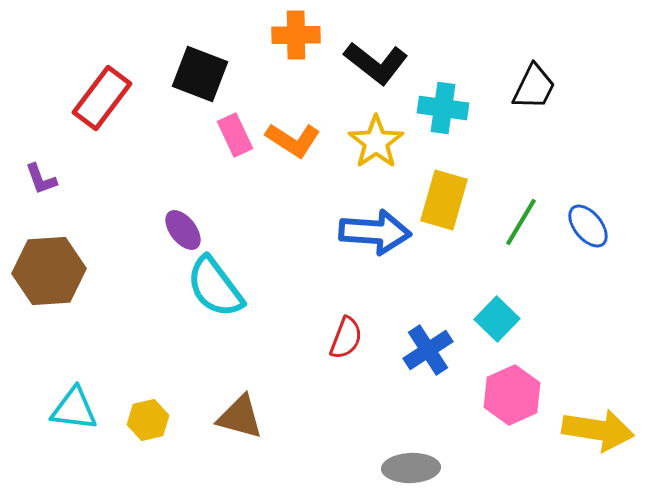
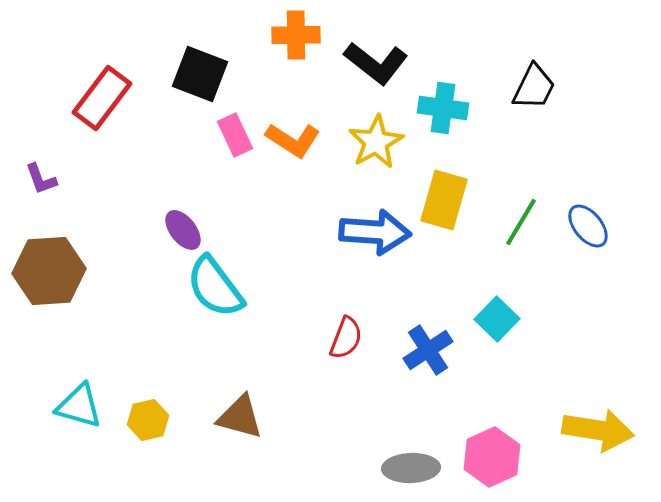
yellow star: rotated 6 degrees clockwise
pink hexagon: moved 20 px left, 62 px down
cyan triangle: moved 5 px right, 3 px up; rotated 9 degrees clockwise
